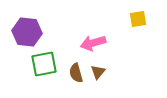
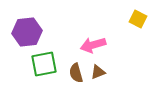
yellow square: rotated 36 degrees clockwise
purple hexagon: rotated 12 degrees counterclockwise
pink arrow: moved 2 px down
brown triangle: rotated 28 degrees clockwise
